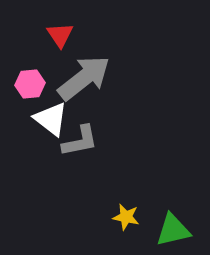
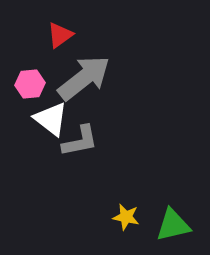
red triangle: rotated 28 degrees clockwise
green triangle: moved 5 px up
